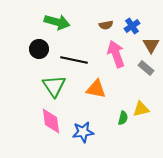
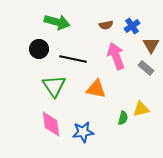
pink arrow: moved 2 px down
black line: moved 1 px left, 1 px up
pink diamond: moved 3 px down
